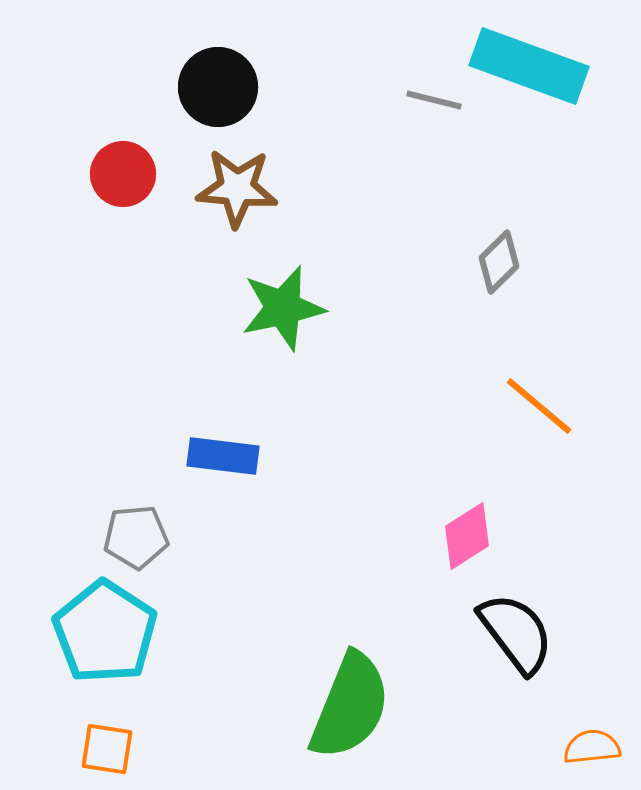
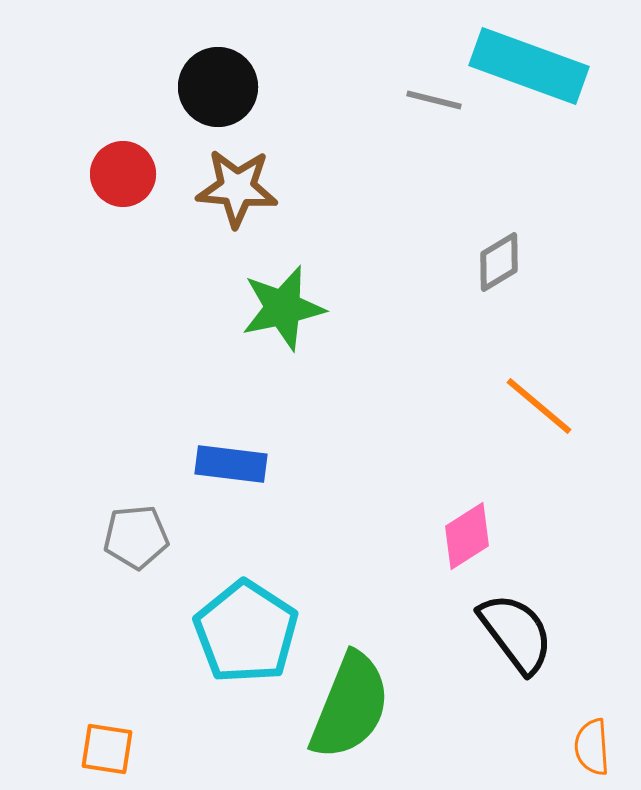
gray diamond: rotated 14 degrees clockwise
blue rectangle: moved 8 px right, 8 px down
cyan pentagon: moved 141 px right
orange semicircle: rotated 88 degrees counterclockwise
